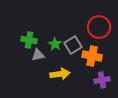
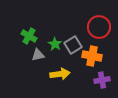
green cross: moved 4 px up; rotated 21 degrees clockwise
